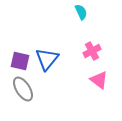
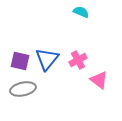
cyan semicircle: rotated 42 degrees counterclockwise
pink cross: moved 14 px left, 9 px down
gray ellipse: rotated 70 degrees counterclockwise
